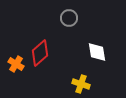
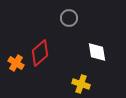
orange cross: moved 1 px up
